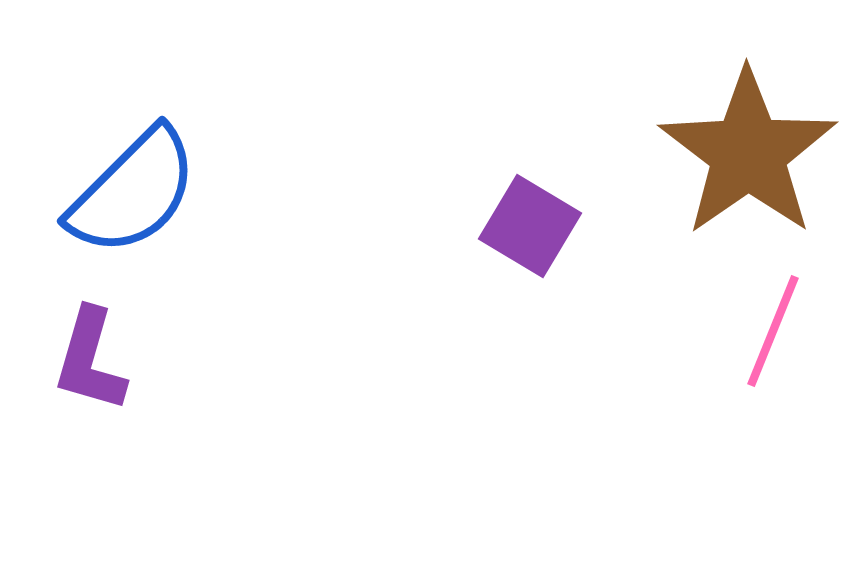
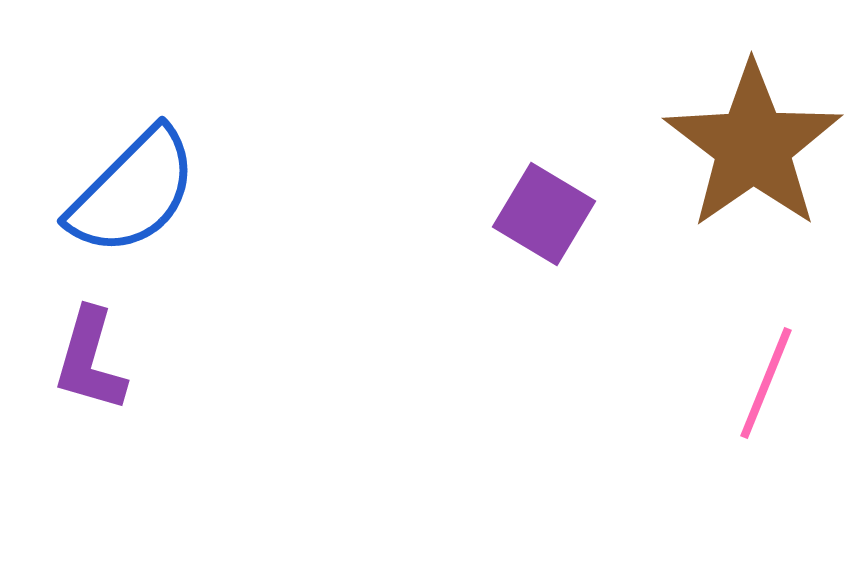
brown star: moved 5 px right, 7 px up
purple square: moved 14 px right, 12 px up
pink line: moved 7 px left, 52 px down
